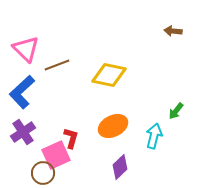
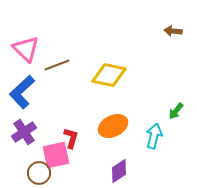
purple cross: moved 1 px right
pink square: rotated 12 degrees clockwise
purple diamond: moved 1 px left, 4 px down; rotated 10 degrees clockwise
brown circle: moved 4 px left
